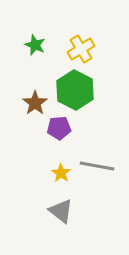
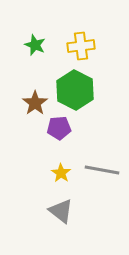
yellow cross: moved 3 px up; rotated 24 degrees clockwise
gray line: moved 5 px right, 4 px down
